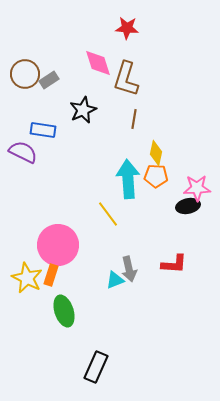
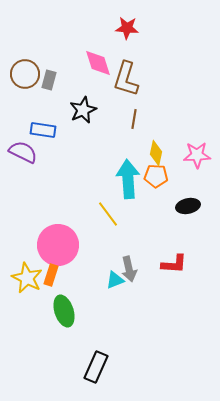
gray rectangle: rotated 42 degrees counterclockwise
pink star: moved 33 px up
